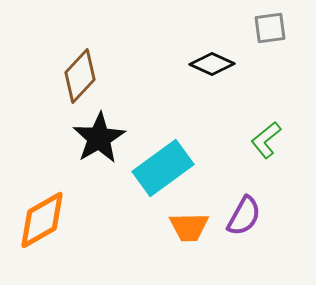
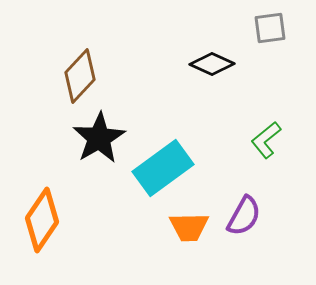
orange diamond: rotated 26 degrees counterclockwise
